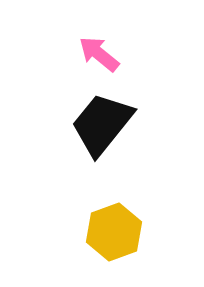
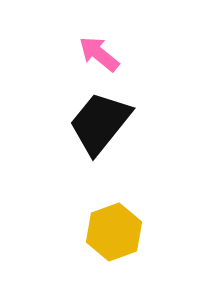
black trapezoid: moved 2 px left, 1 px up
